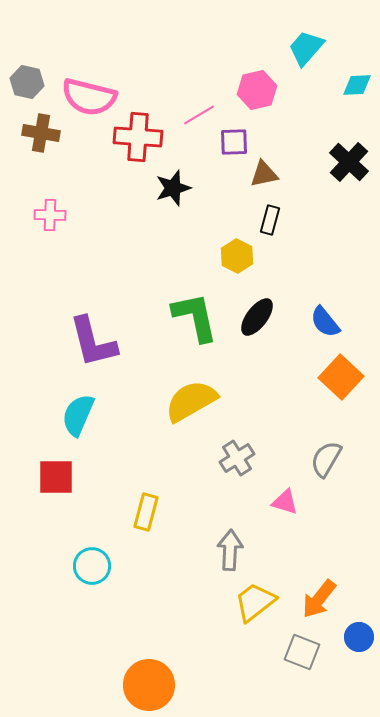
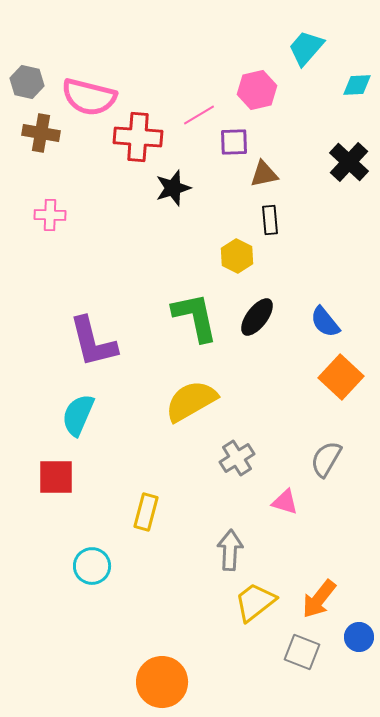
black rectangle: rotated 20 degrees counterclockwise
orange circle: moved 13 px right, 3 px up
